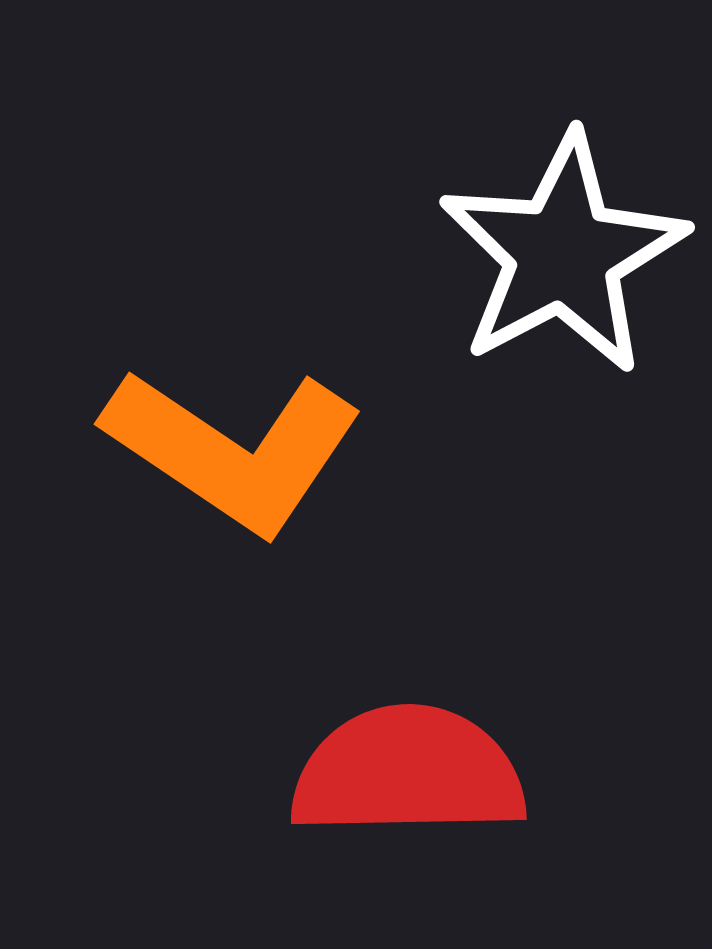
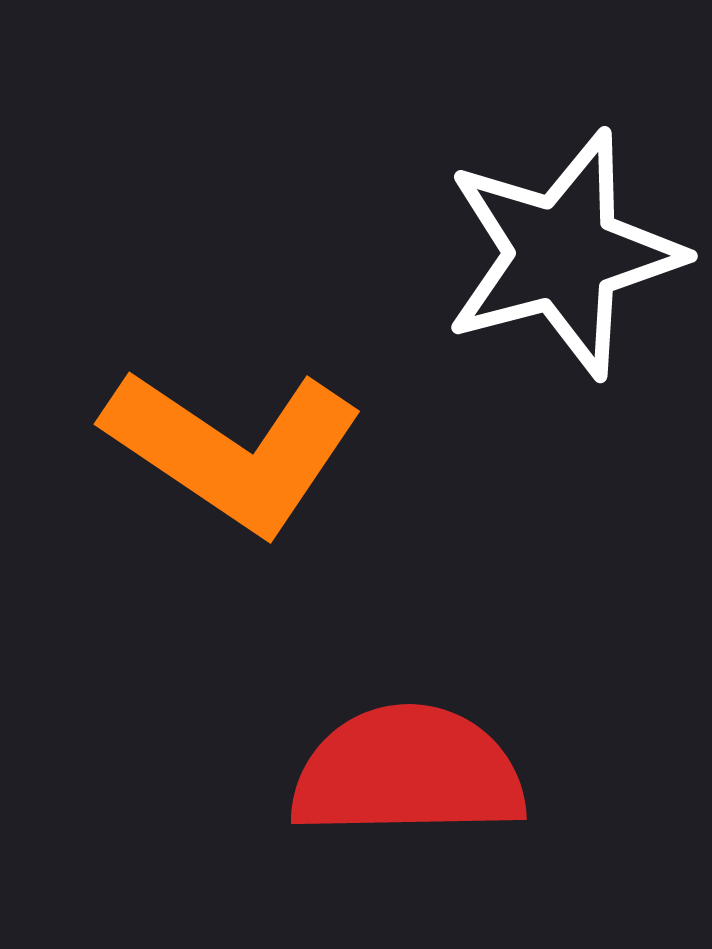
white star: rotated 13 degrees clockwise
